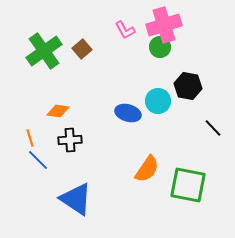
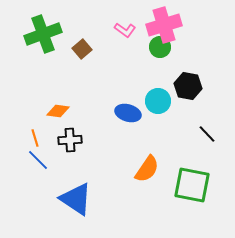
pink L-shape: rotated 25 degrees counterclockwise
green cross: moved 1 px left, 17 px up; rotated 15 degrees clockwise
black line: moved 6 px left, 6 px down
orange line: moved 5 px right
green square: moved 4 px right
